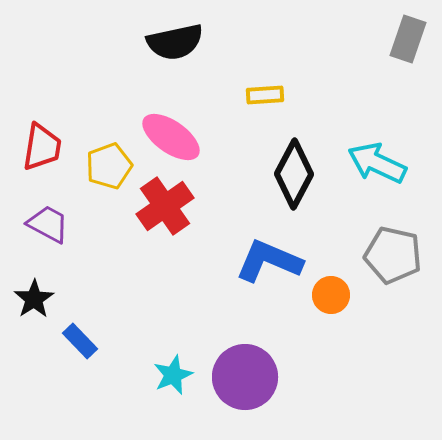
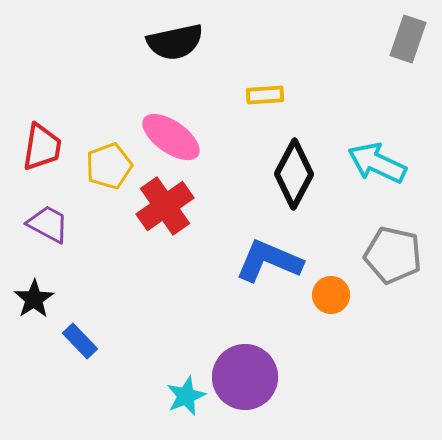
cyan star: moved 13 px right, 21 px down
